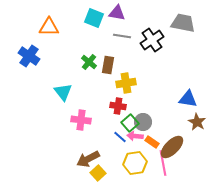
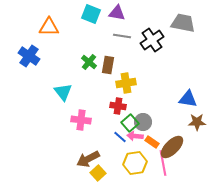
cyan square: moved 3 px left, 4 px up
brown star: rotated 30 degrees counterclockwise
